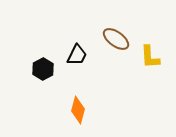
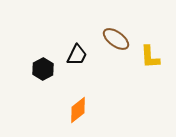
orange diamond: rotated 36 degrees clockwise
